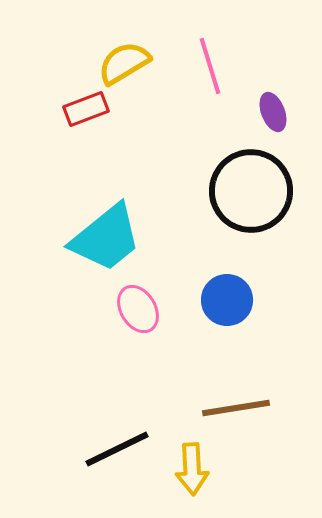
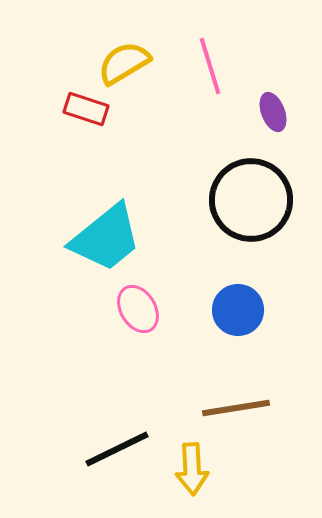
red rectangle: rotated 39 degrees clockwise
black circle: moved 9 px down
blue circle: moved 11 px right, 10 px down
